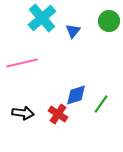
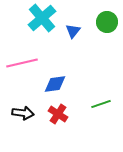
green circle: moved 2 px left, 1 px down
blue diamond: moved 21 px left, 11 px up; rotated 10 degrees clockwise
green line: rotated 36 degrees clockwise
